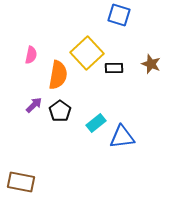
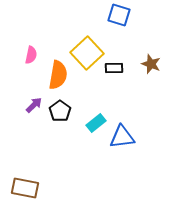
brown rectangle: moved 4 px right, 6 px down
